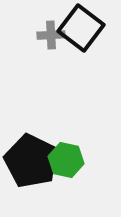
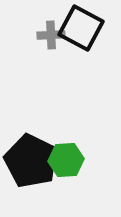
black square: rotated 9 degrees counterclockwise
green hexagon: rotated 16 degrees counterclockwise
